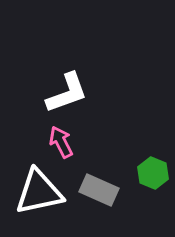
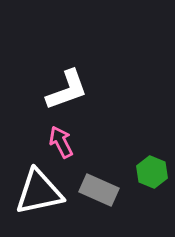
white L-shape: moved 3 px up
green hexagon: moved 1 px left, 1 px up
